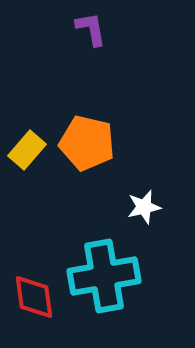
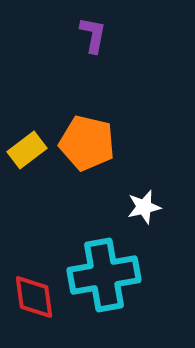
purple L-shape: moved 2 px right, 6 px down; rotated 21 degrees clockwise
yellow rectangle: rotated 12 degrees clockwise
cyan cross: moved 1 px up
